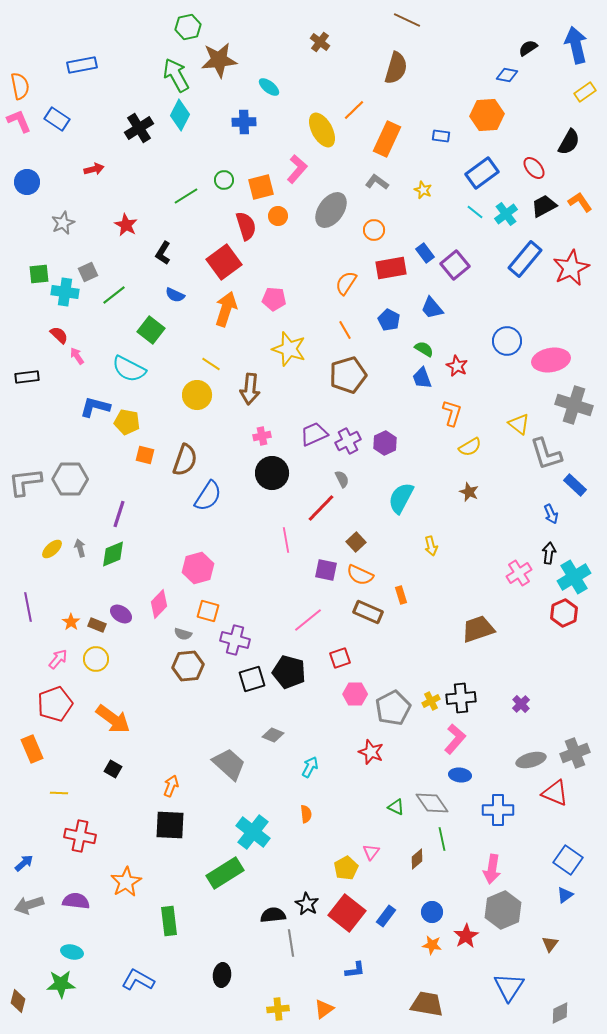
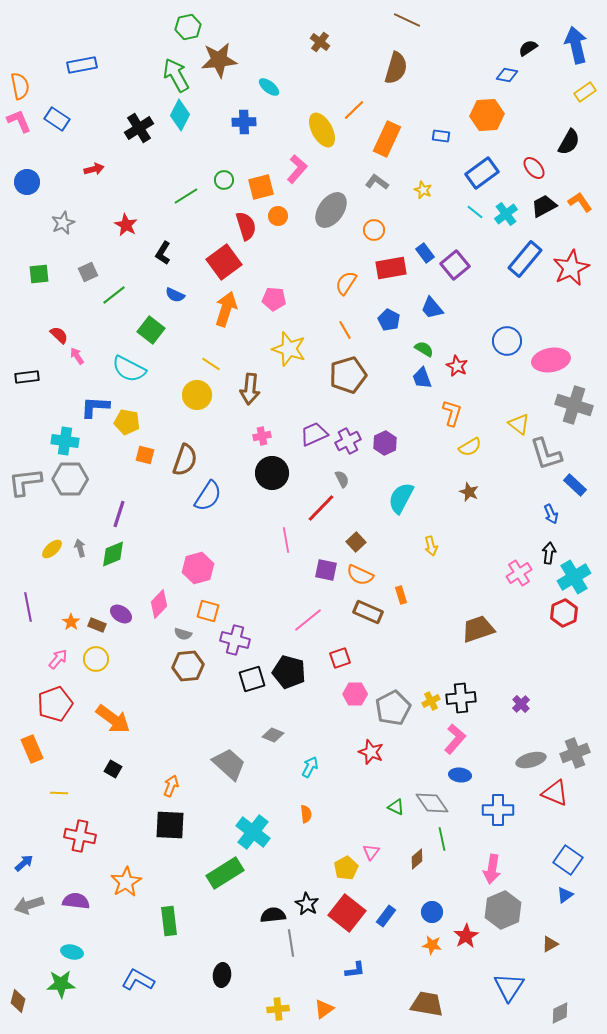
cyan cross at (65, 292): moved 149 px down
blue L-shape at (95, 407): rotated 12 degrees counterclockwise
brown triangle at (550, 944): rotated 24 degrees clockwise
